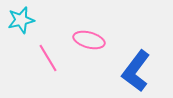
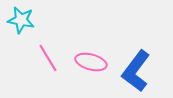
cyan star: rotated 24 degrees clockwise
pink ellipse: moved 2 px right, 22 px down
